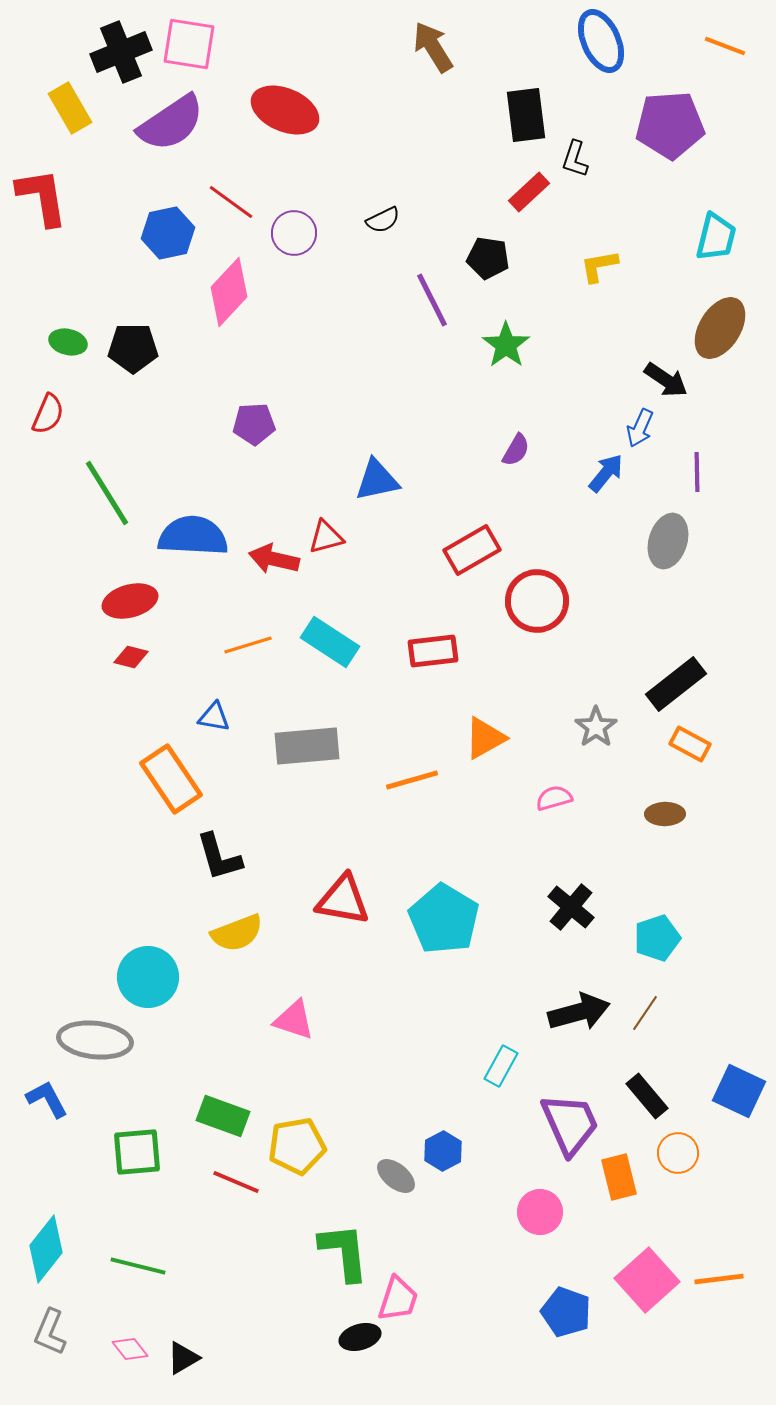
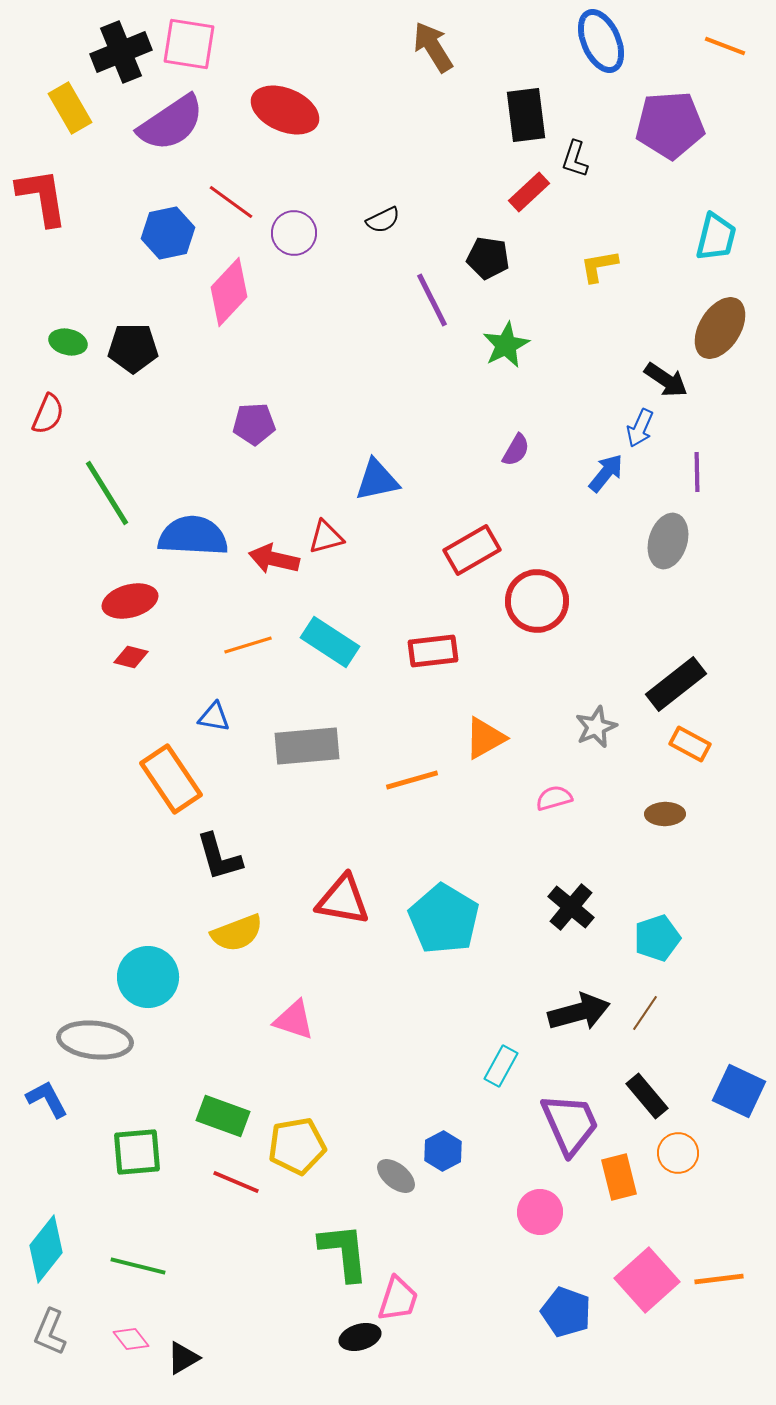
green star at (506, 345): rotated 9 degrees clockwise
gray star at (596, 727): rotated 12 degrees clockwise
pink diamond at (130, 1349): moved 1 px right, 10 px up
